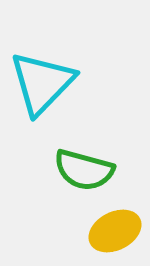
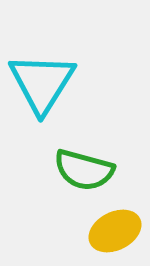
cyan triangle: rotated 12 degrees counterclockwise
